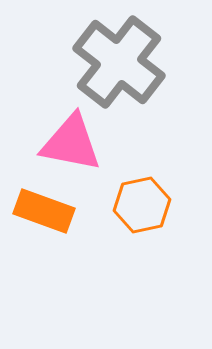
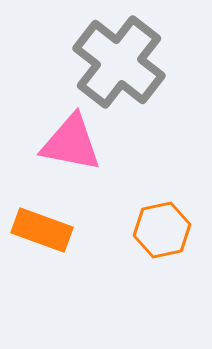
orange hexagon: moved 20 px right, 25 px down
orange rectangle: moved 2 px left, 19 px down
